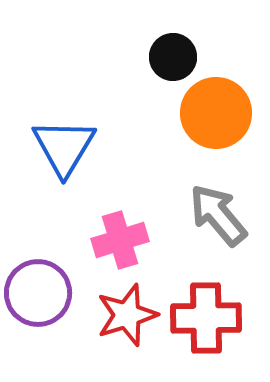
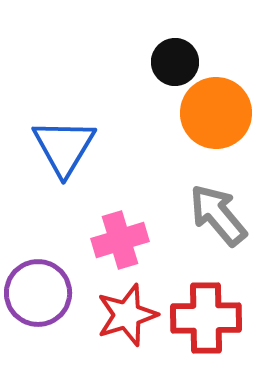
black circle: moved 2 px right, 5 px down
